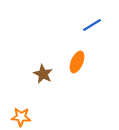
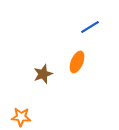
blue line: moved 2 px left, 2 px down
brown star: rotated 24 degrees clockwise
